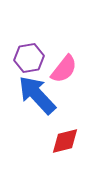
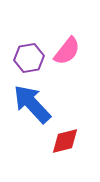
pink semicircle: moved 3 px right, 18 px up
blue arrow: moved 5 px left, 9 px down
